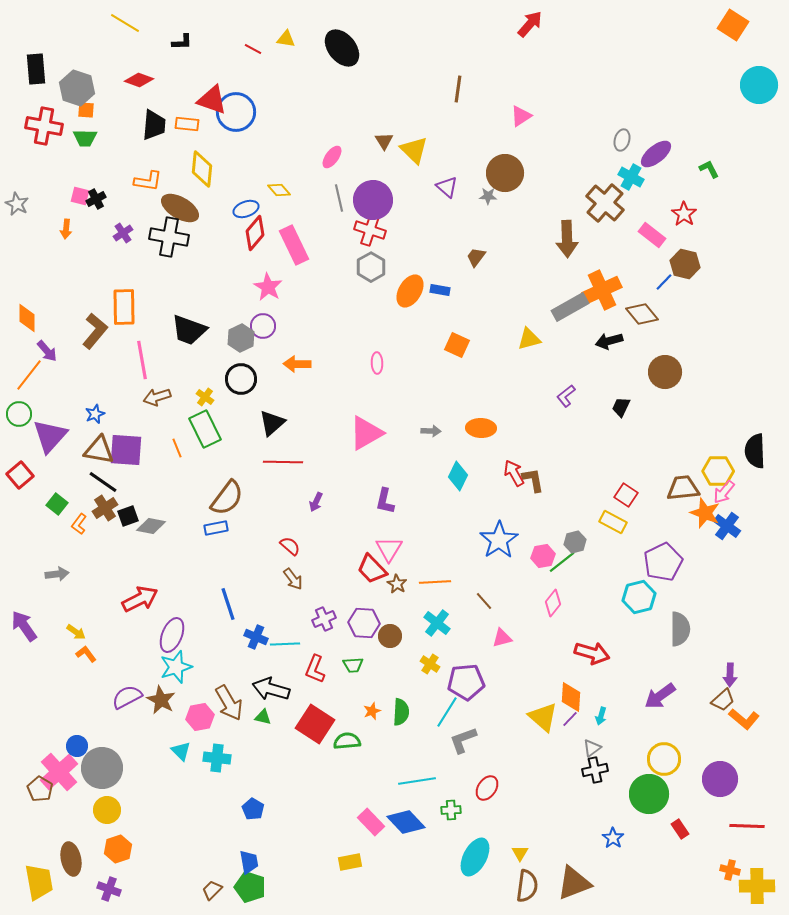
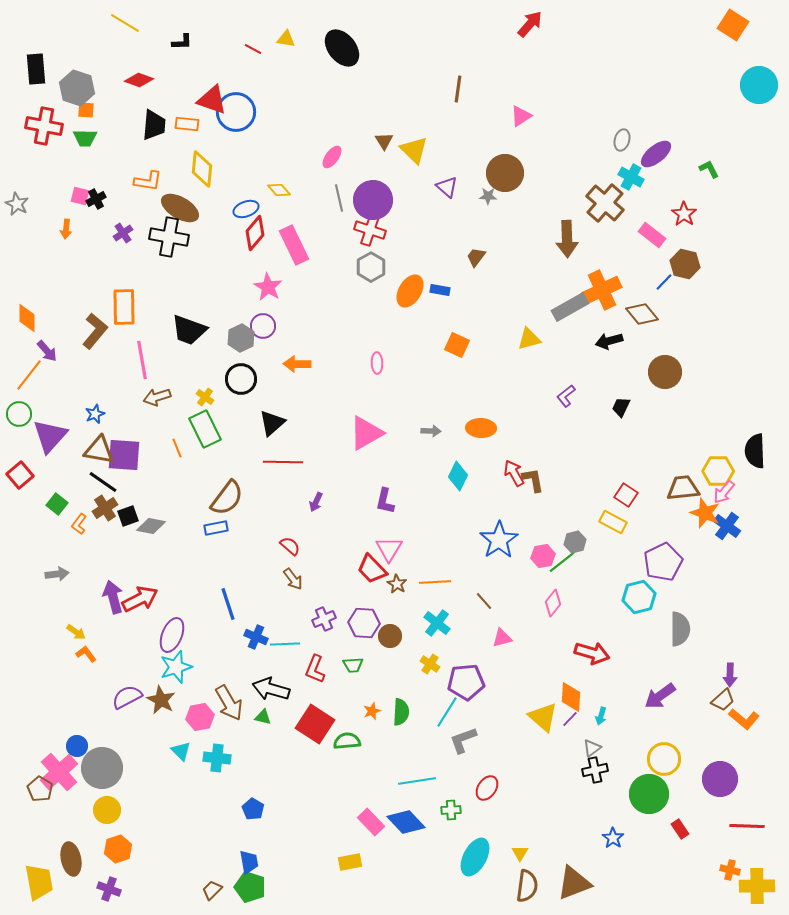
purple square at (126, 450): moved 2 px left, 5 px down
purple arrow at (24, 626): moved 89 px right, 29 px up; rotated 20 degrees clockwise
